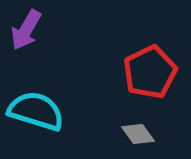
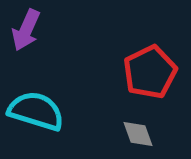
purple arrow: rotated 6 degrees counterclockwise
gray diamond: rotated 16 degrees clockwise
